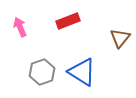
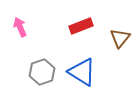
red rectangle: moved 13 px right, 5 px down
